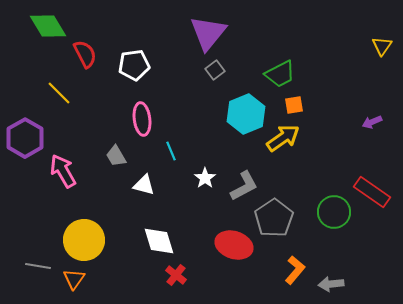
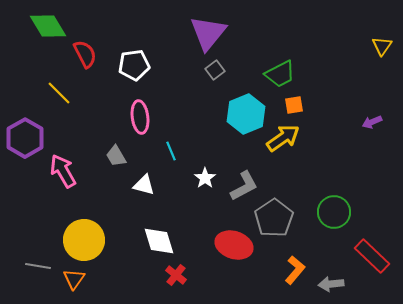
pink ellipse: moved 2 px left, 2 px up
red rectangle: moved 64 px down; rotated 9 degrees clockwise
